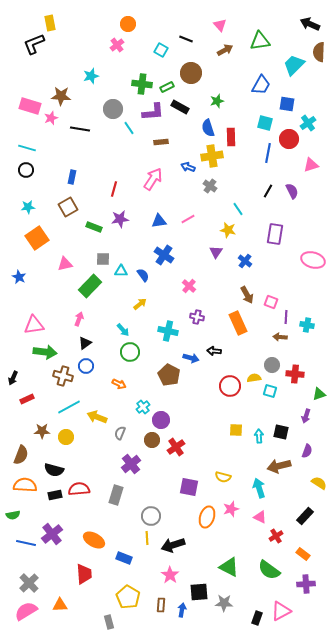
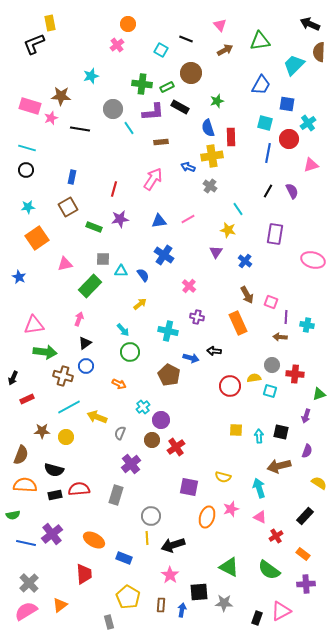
orange triangle at (60, 605): rotated 35 degrees counterclockwise
